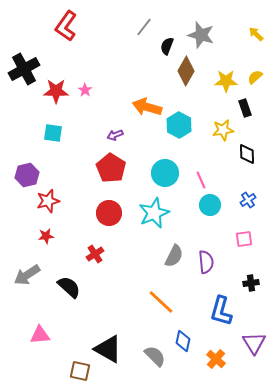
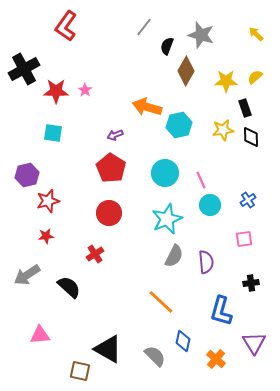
cyan hexagon at (179, 125): rotated 20 degrees clockwise
black diamond at (247, 154): moved 4 px right, 17 px up
cyan star at (154, 213): moved 13 px right, 6 px down
